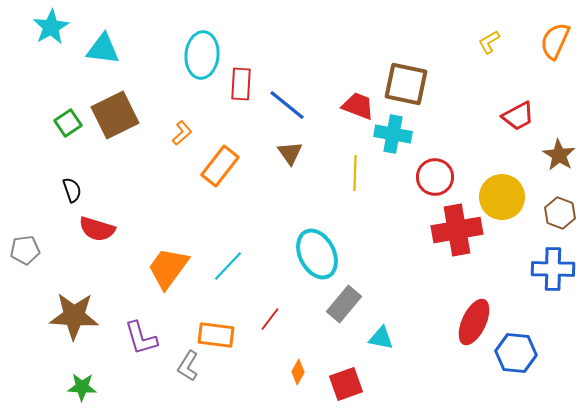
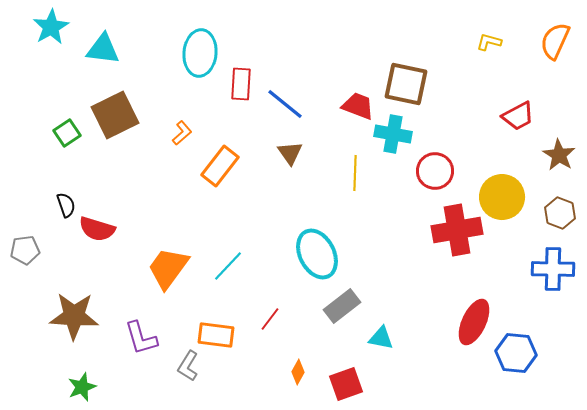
yellow L-shape at (489, 42): rotated 45 degrees clockwise
cyan ellipse at (202, 55): moved 2 px left, 2 px up
blue line at (287, 105): moved 2 px left, 1 px up
green square at (68, 123): moved 1 px left, 10 px down
red circle at (435, 177): moved 6 px up
black semicircle at (72, 190): moved 6 px left, 15 px down
gray rectangle at (344, 304): moved 2 px left, 2 px down; rotated 12 degrees clockwise
green star at (82, 387): rotated 24 degrees counterclockwise
